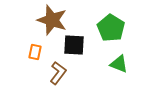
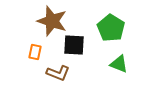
brown star: moved 1 px down
brown L-shape: rotated 75 degrees clockwise
